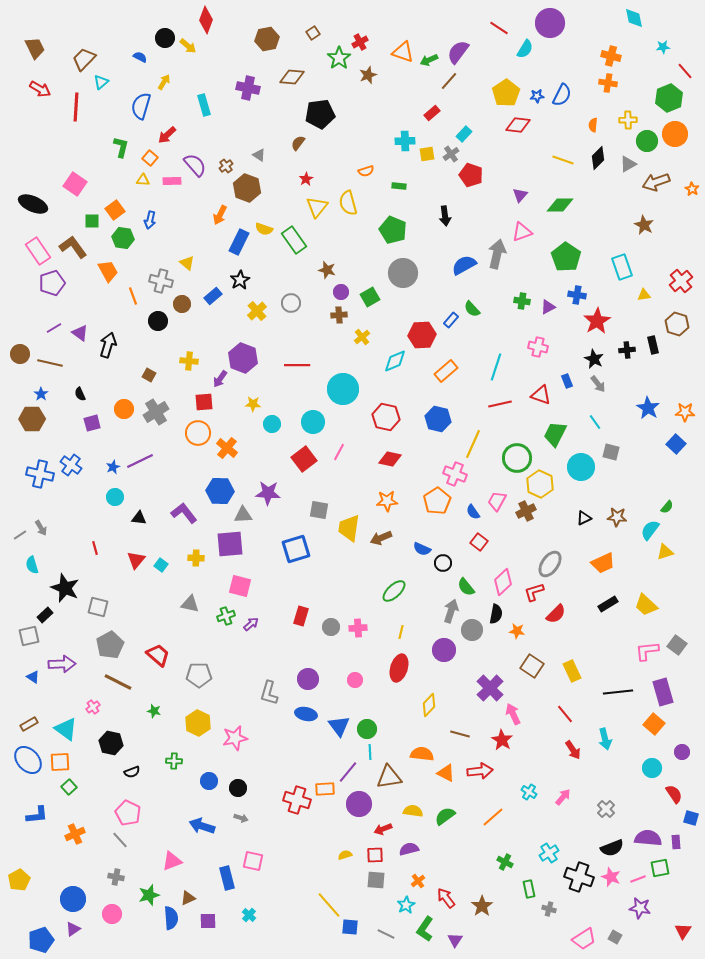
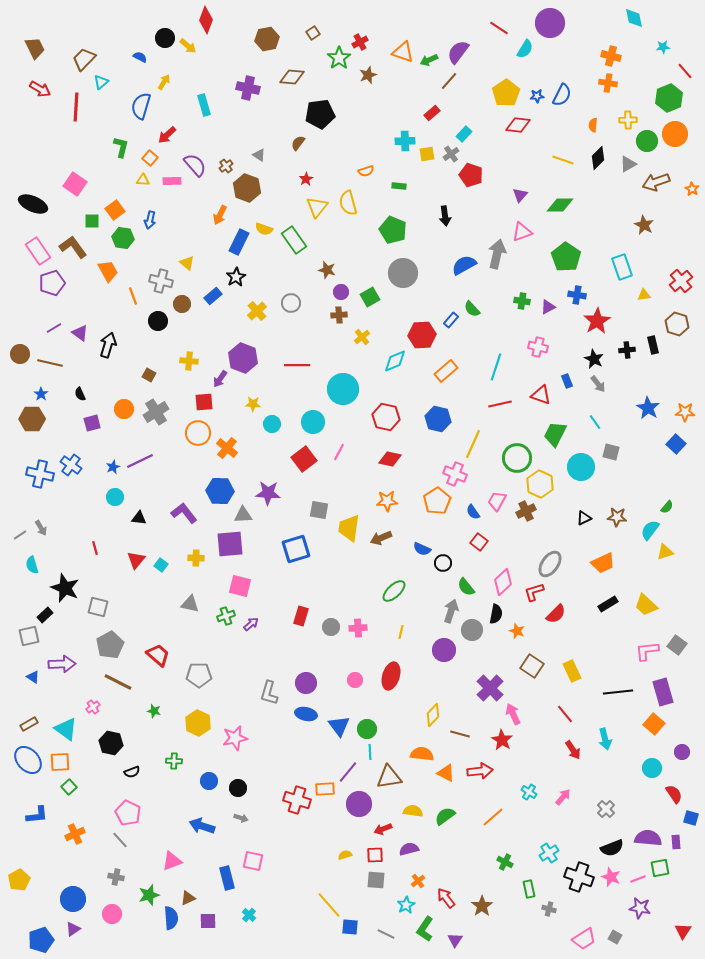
black star at (240, 280): moved 4 px left, 3 px up
orange star at (517, 631): rotated 14 degrees clockwise
red ellipse at (399, 668): moved 8 px left, 8 px down
purple circle at (308, 679): moved 2 px left, 4 px down
yellow diamond at (429, 705): moved 4 px right, 10 px down
